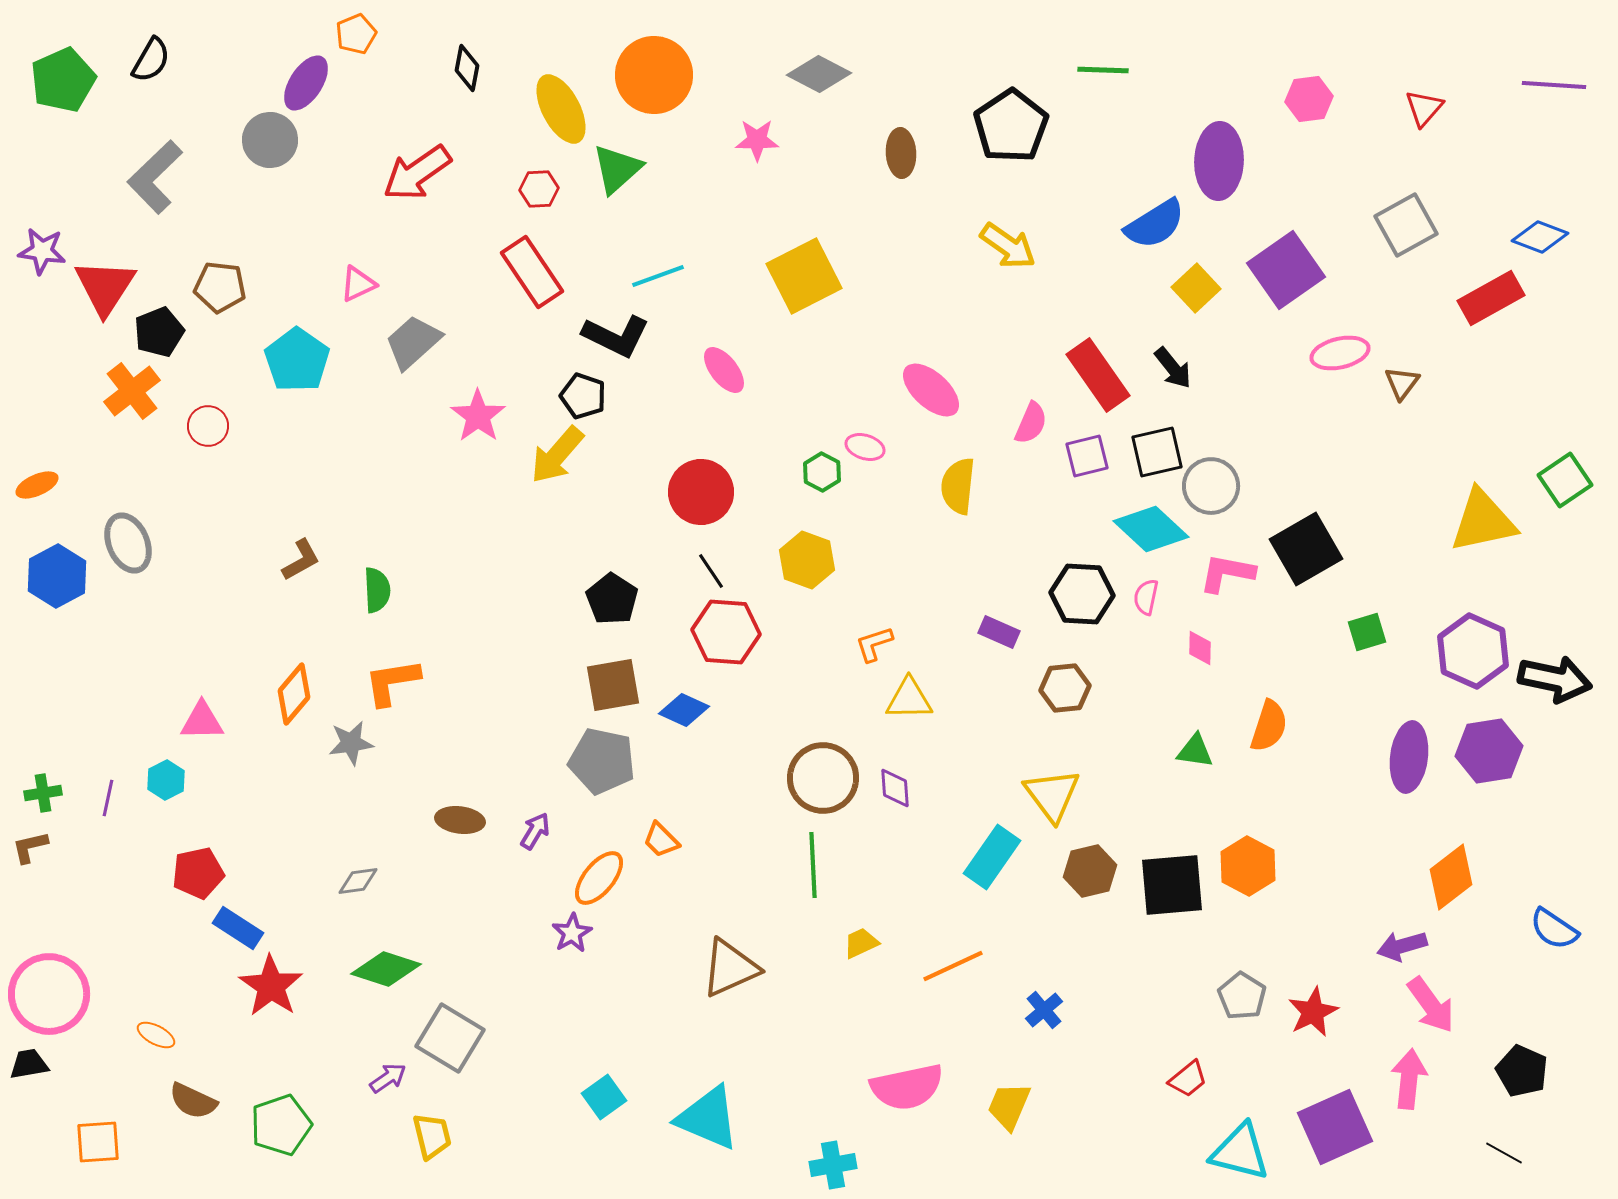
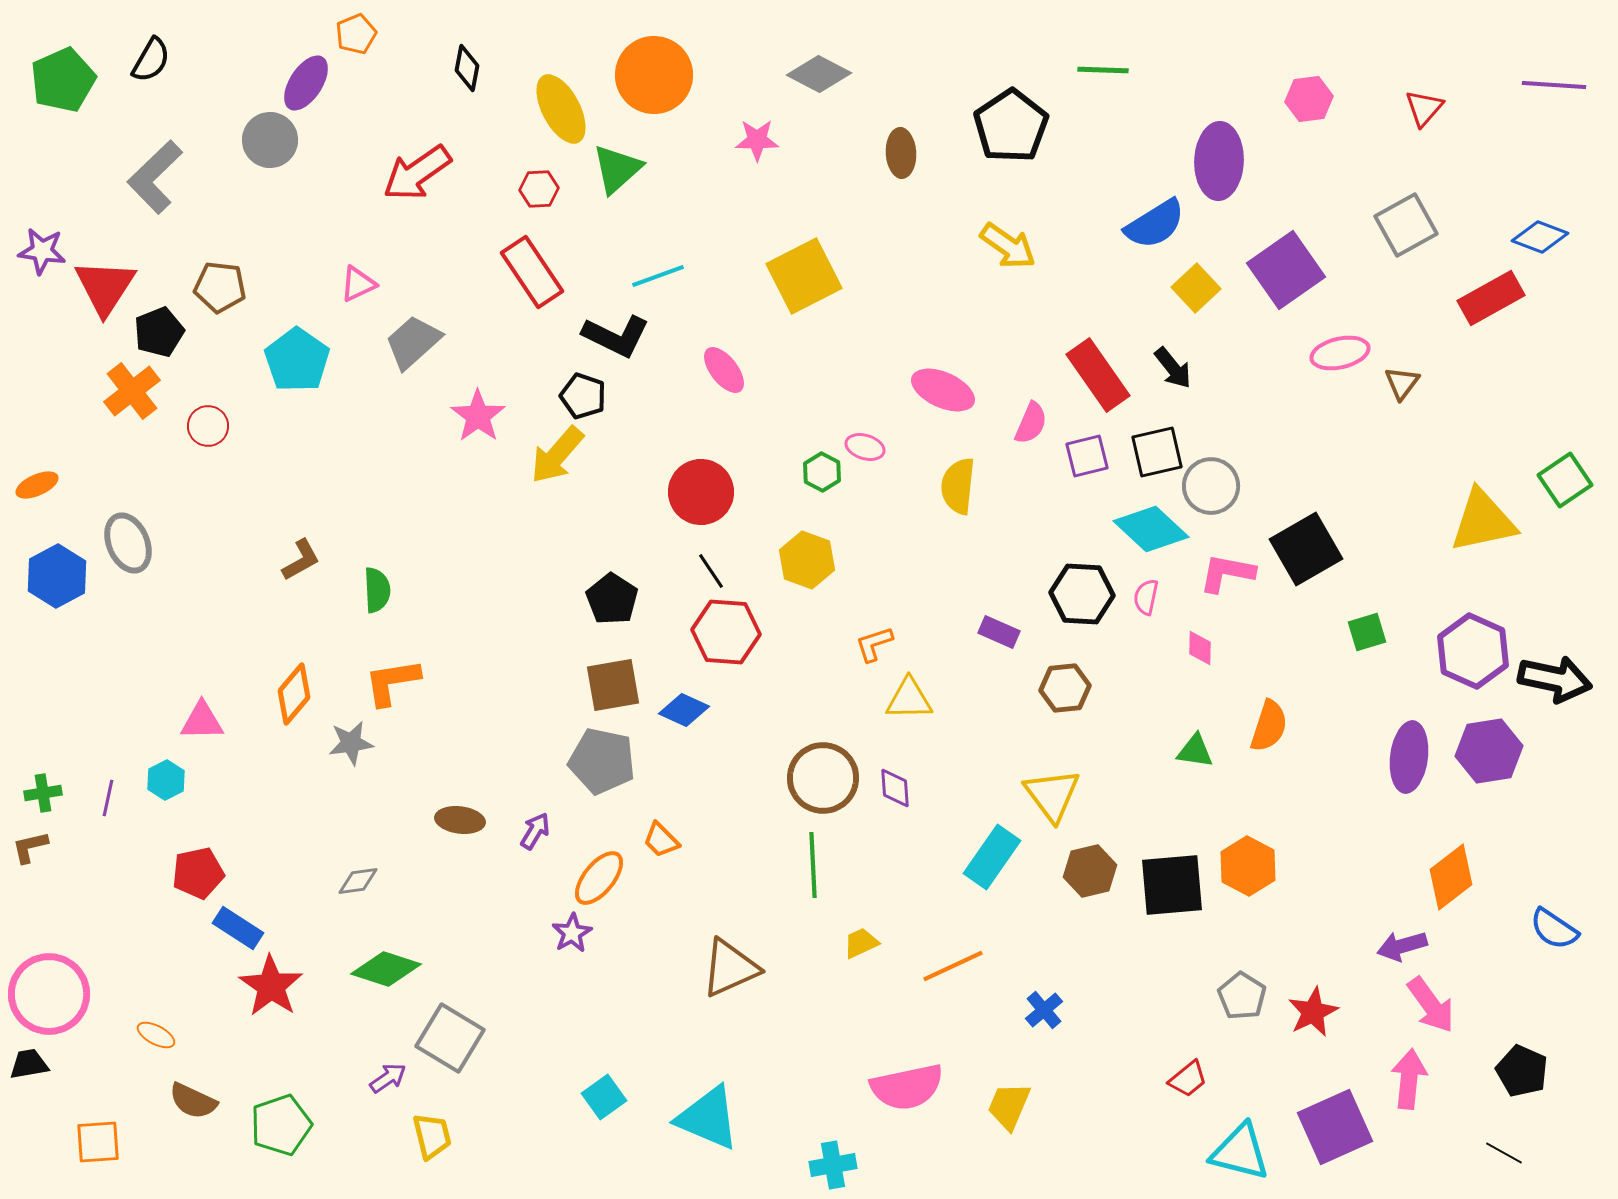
pink ellipse at (931, 390): moved 12 px right; rotated 18 degrees counterclockwise
